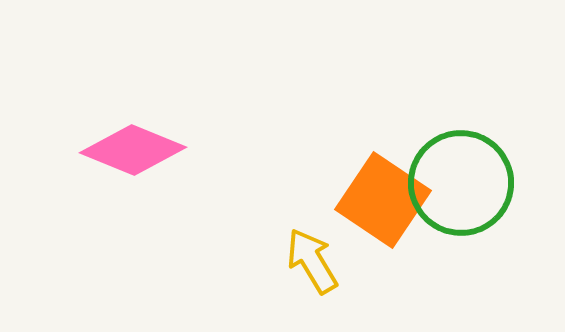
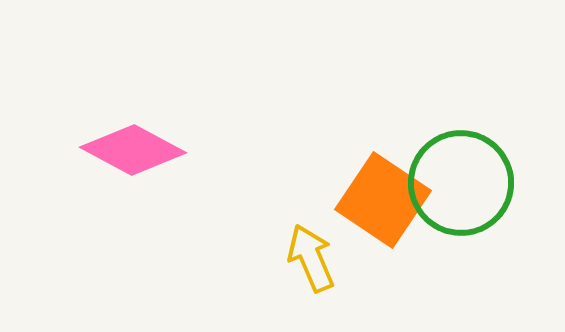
pink diamond: rotated 6 degrees clockwise
yellow arrow: moved 1 px left, 3 px up; rotated 8 degrees clockwise
